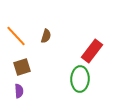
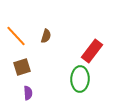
purple semicircle: moved 9 px right, 2 px down
